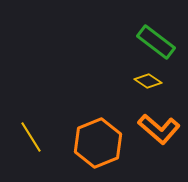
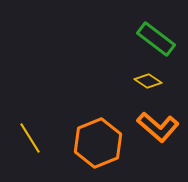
green rectangle: moved 3 px up
orange L-shape: moved 1 px left, 2 px up
yellow line: moved 1 px left, 1 px down
